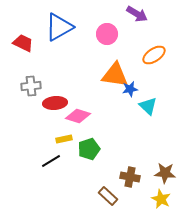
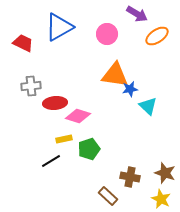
orange ellipse: moved 3 px right, 19 px up
brown star: rotated 15 degrees clockwise
